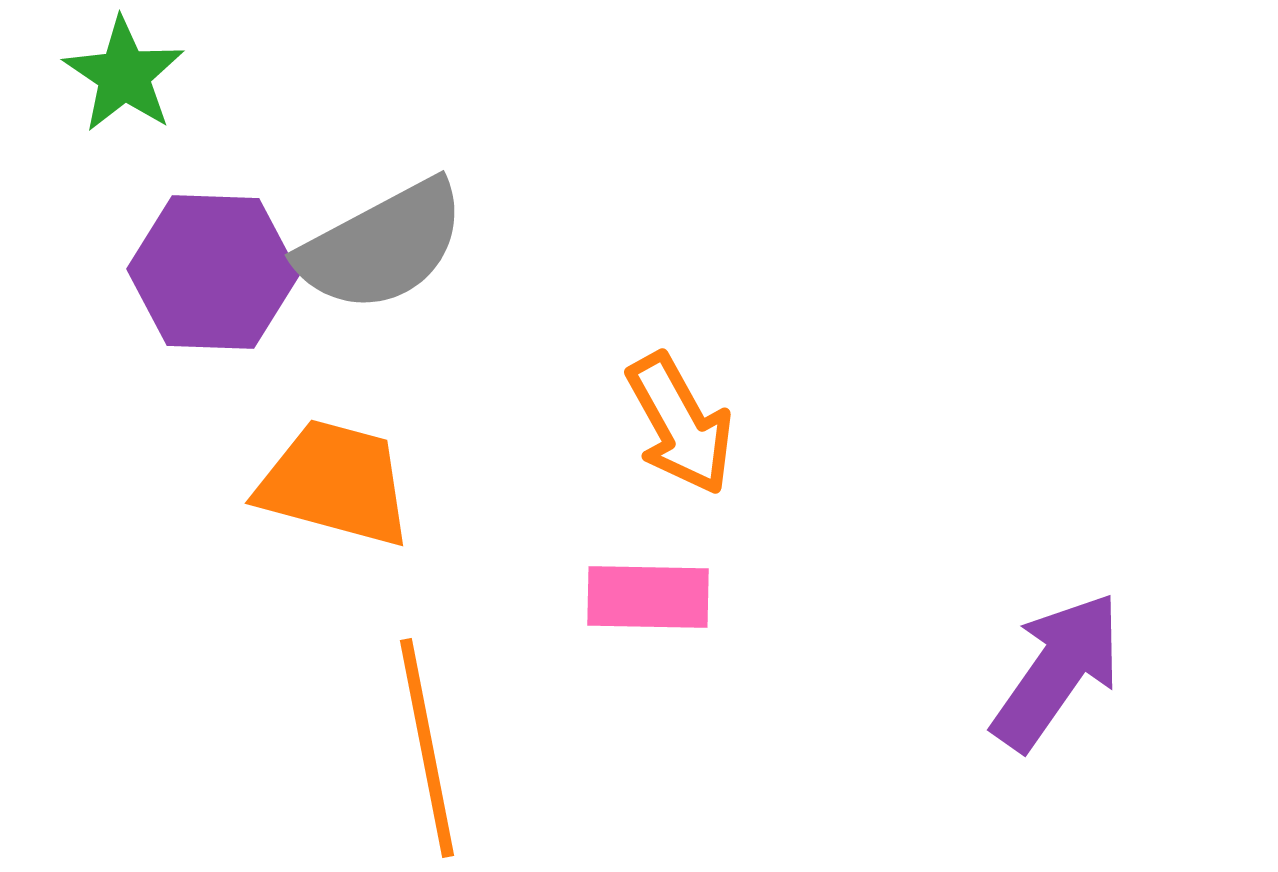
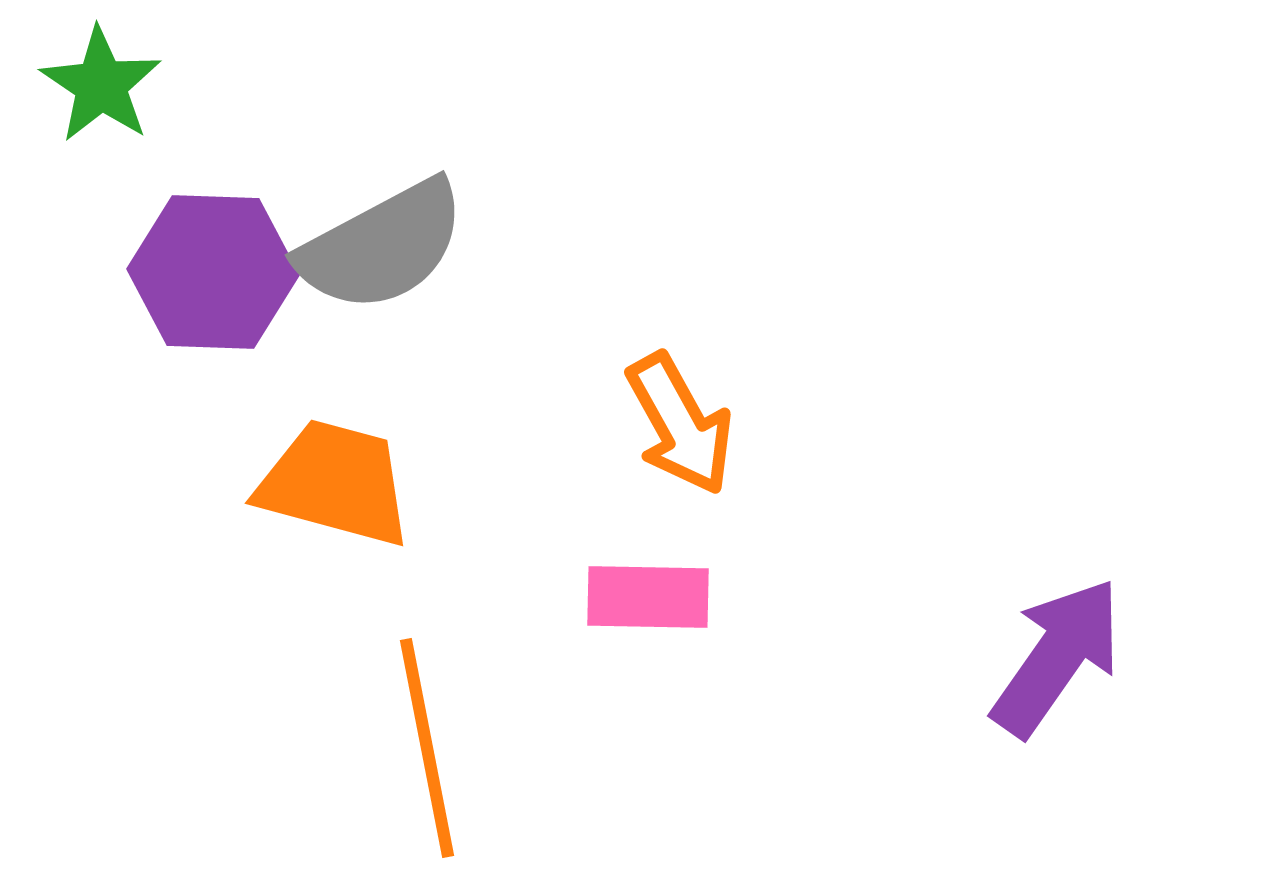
green star: moved 23 px left, 10 px down
purple arrow: moved 14 px up
